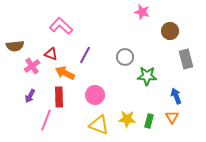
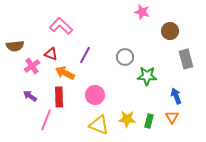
purple arrow: rotated 96 degrees clockwise
